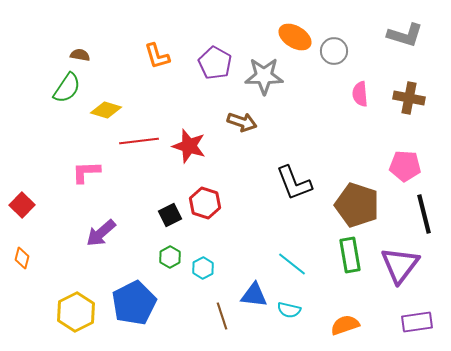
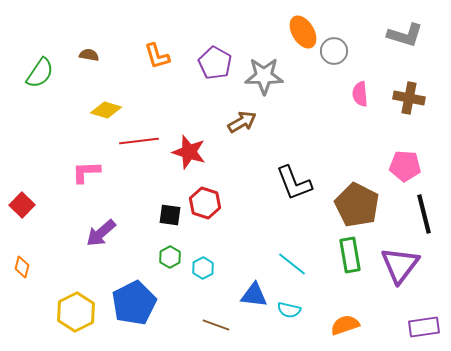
orange ellipse: moved 8 px right, 5 px up; rotated 28 degrees clockwise
brown semicircle: moved 9 px right
green semicircle: moved 27 px left, 15 px up
brown arrow: rotated 48 degrees counterclockwise
red star: moved 6 px down
brown pentagon: rotated 9 degrees clockwise
black square: rotated 35 degrees clockwise
orange diamond: moved 9 px down
brown line: moved 6 px left, 9 px down; rotated 52 degrees counterclockwise
purple rectangle: moved 7 px right, 5 px down
